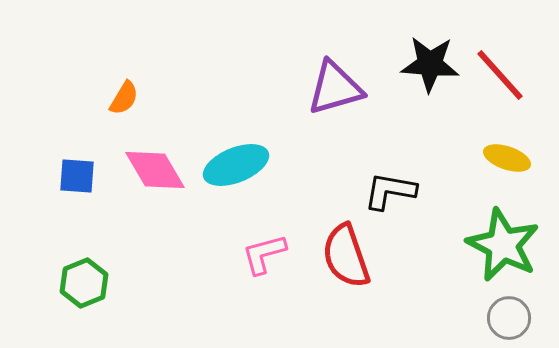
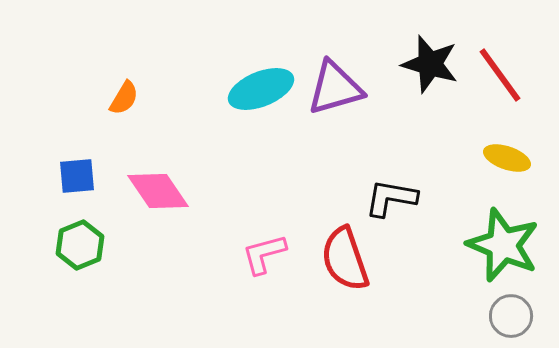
black star: rotated 12 degrees clockwise
red line: rotated 6 degrees clockwise
cyan ellipse: moved 25 px right, 76 px up
pink diamond: moved 3 px right, 21 px down; rotated 4 degrees counterclockwise
blue square: rotated 9 degrees counterclockwise
black L-shape: moved 1 px right, 7 px down
green star: rotated 4 degrees counterclockwise
red semicircle: moved 1 px left, 3 px down
green hexagon: moved 4 px left, 38 px up
gray circle: moved 2 px right, 2 px up
